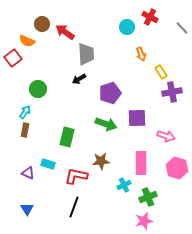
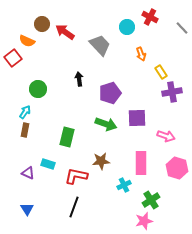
gray trapezoid: moved 14 px right, 9 px up; rotated 40 degrees counterclockwise
black arrow: rotated 112 degrees clockwise
green cross: moved 3 px right, 3 px down; rotated 12 degrees counterclockwise
